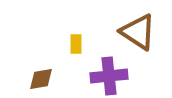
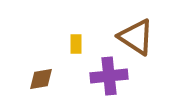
brown triangle: moved 2 px left, 5 px down
